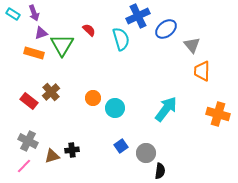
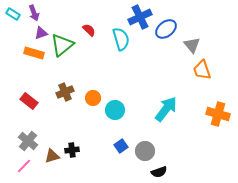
blue cross: moved 2 px right, 1 px down
green triangle: rotated 20 degrees clockwise
orange trapezoid: moved 1 px up; rotated 20 degrees counterclockwise
brown cross: moved 14 px right; rotated 18 degrees clockwise
cyan circle: moved 2 px down
gray cross: rotated 12 degrees clockwise
gray circle: moved 1 px left, 2 px up
black semicircle: moved 1 px left, 1 px down; rotated 63 degrees clockwise
